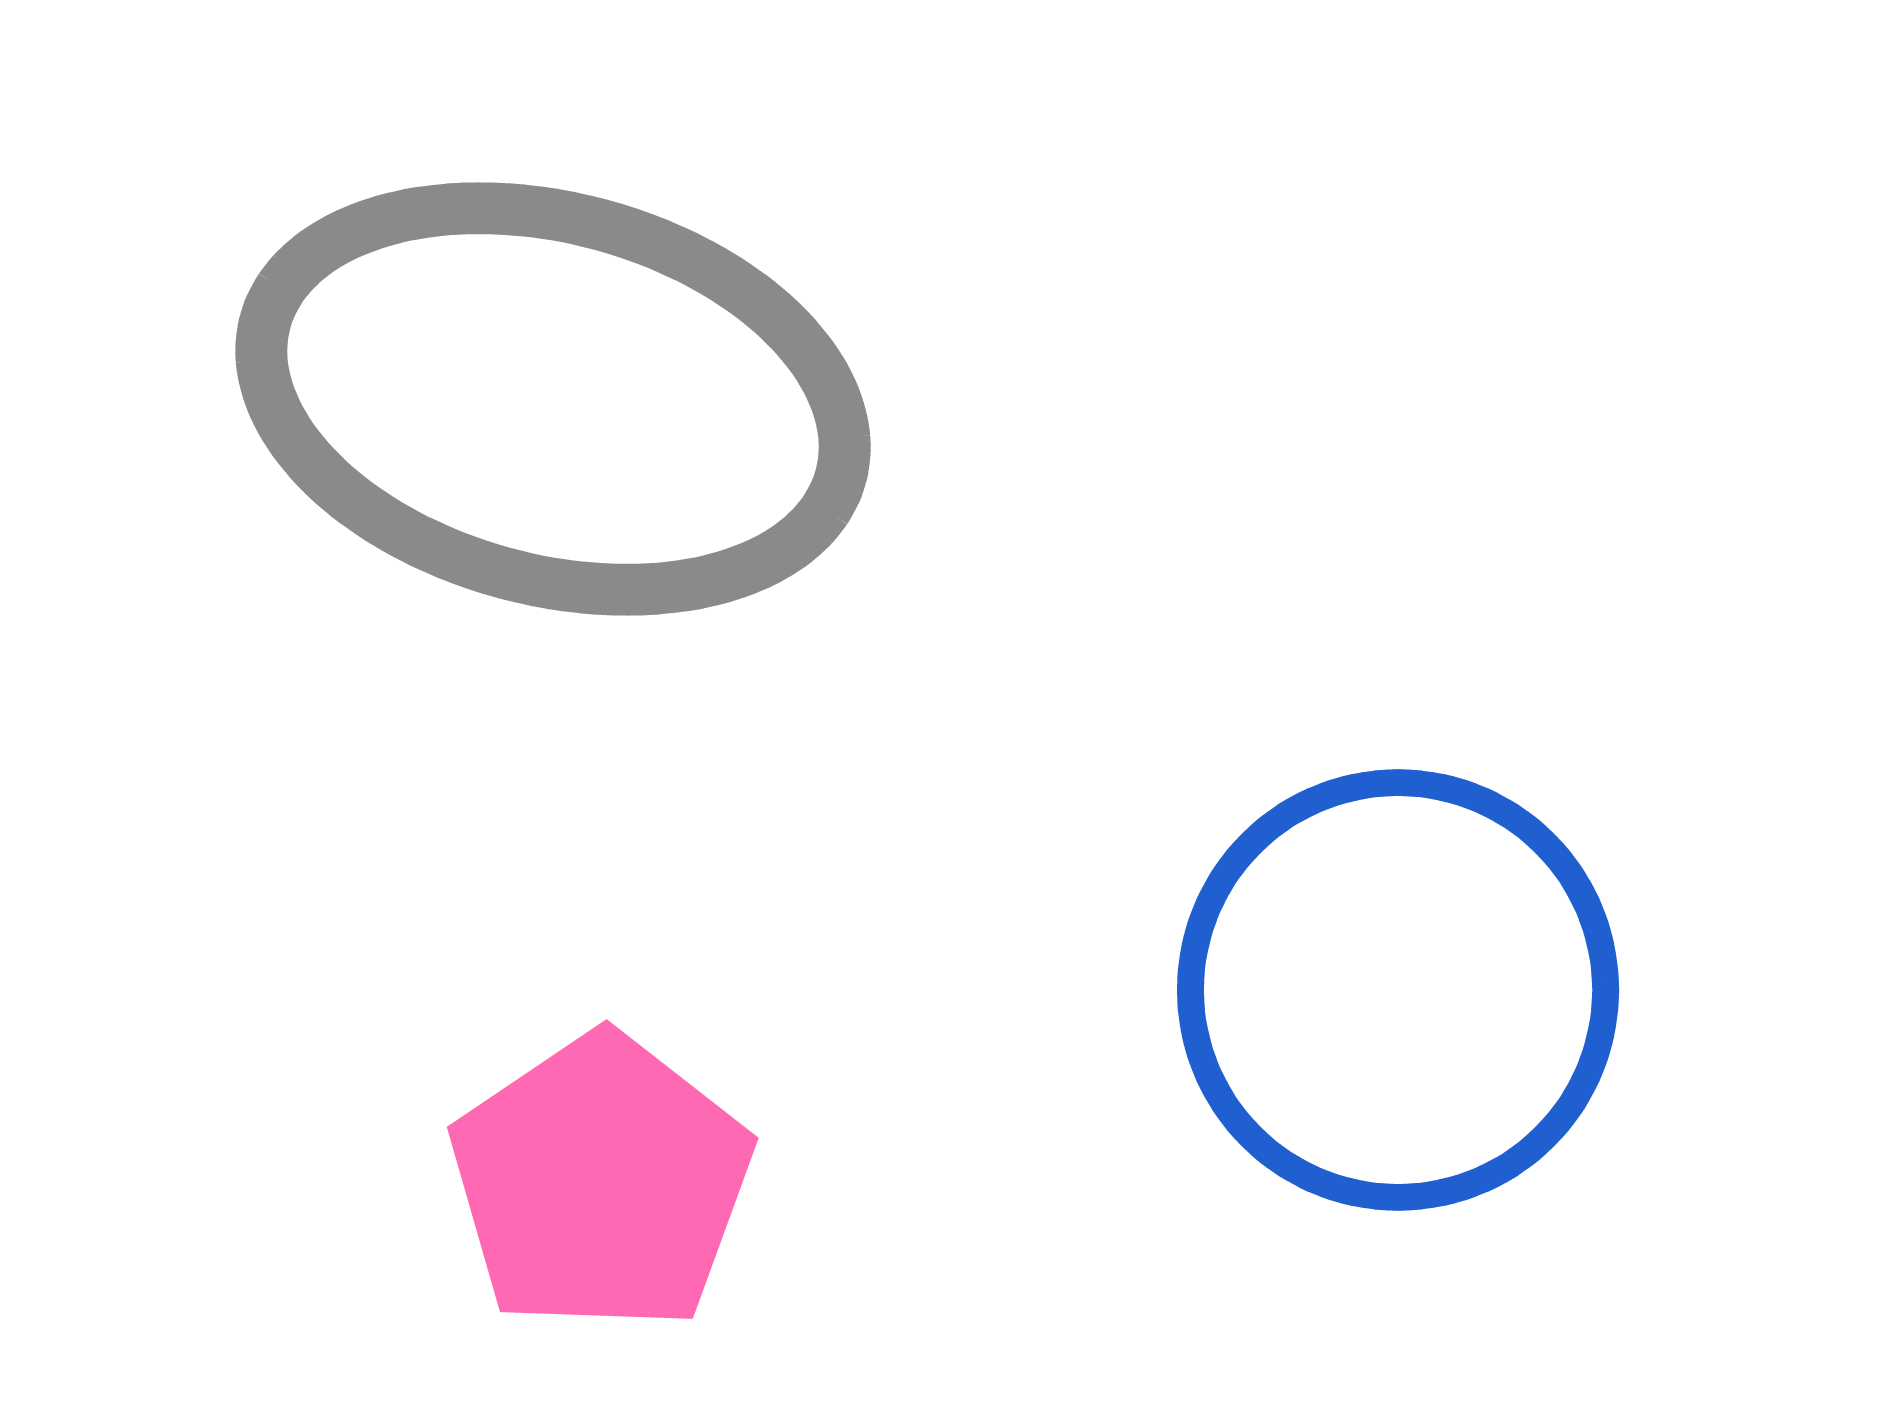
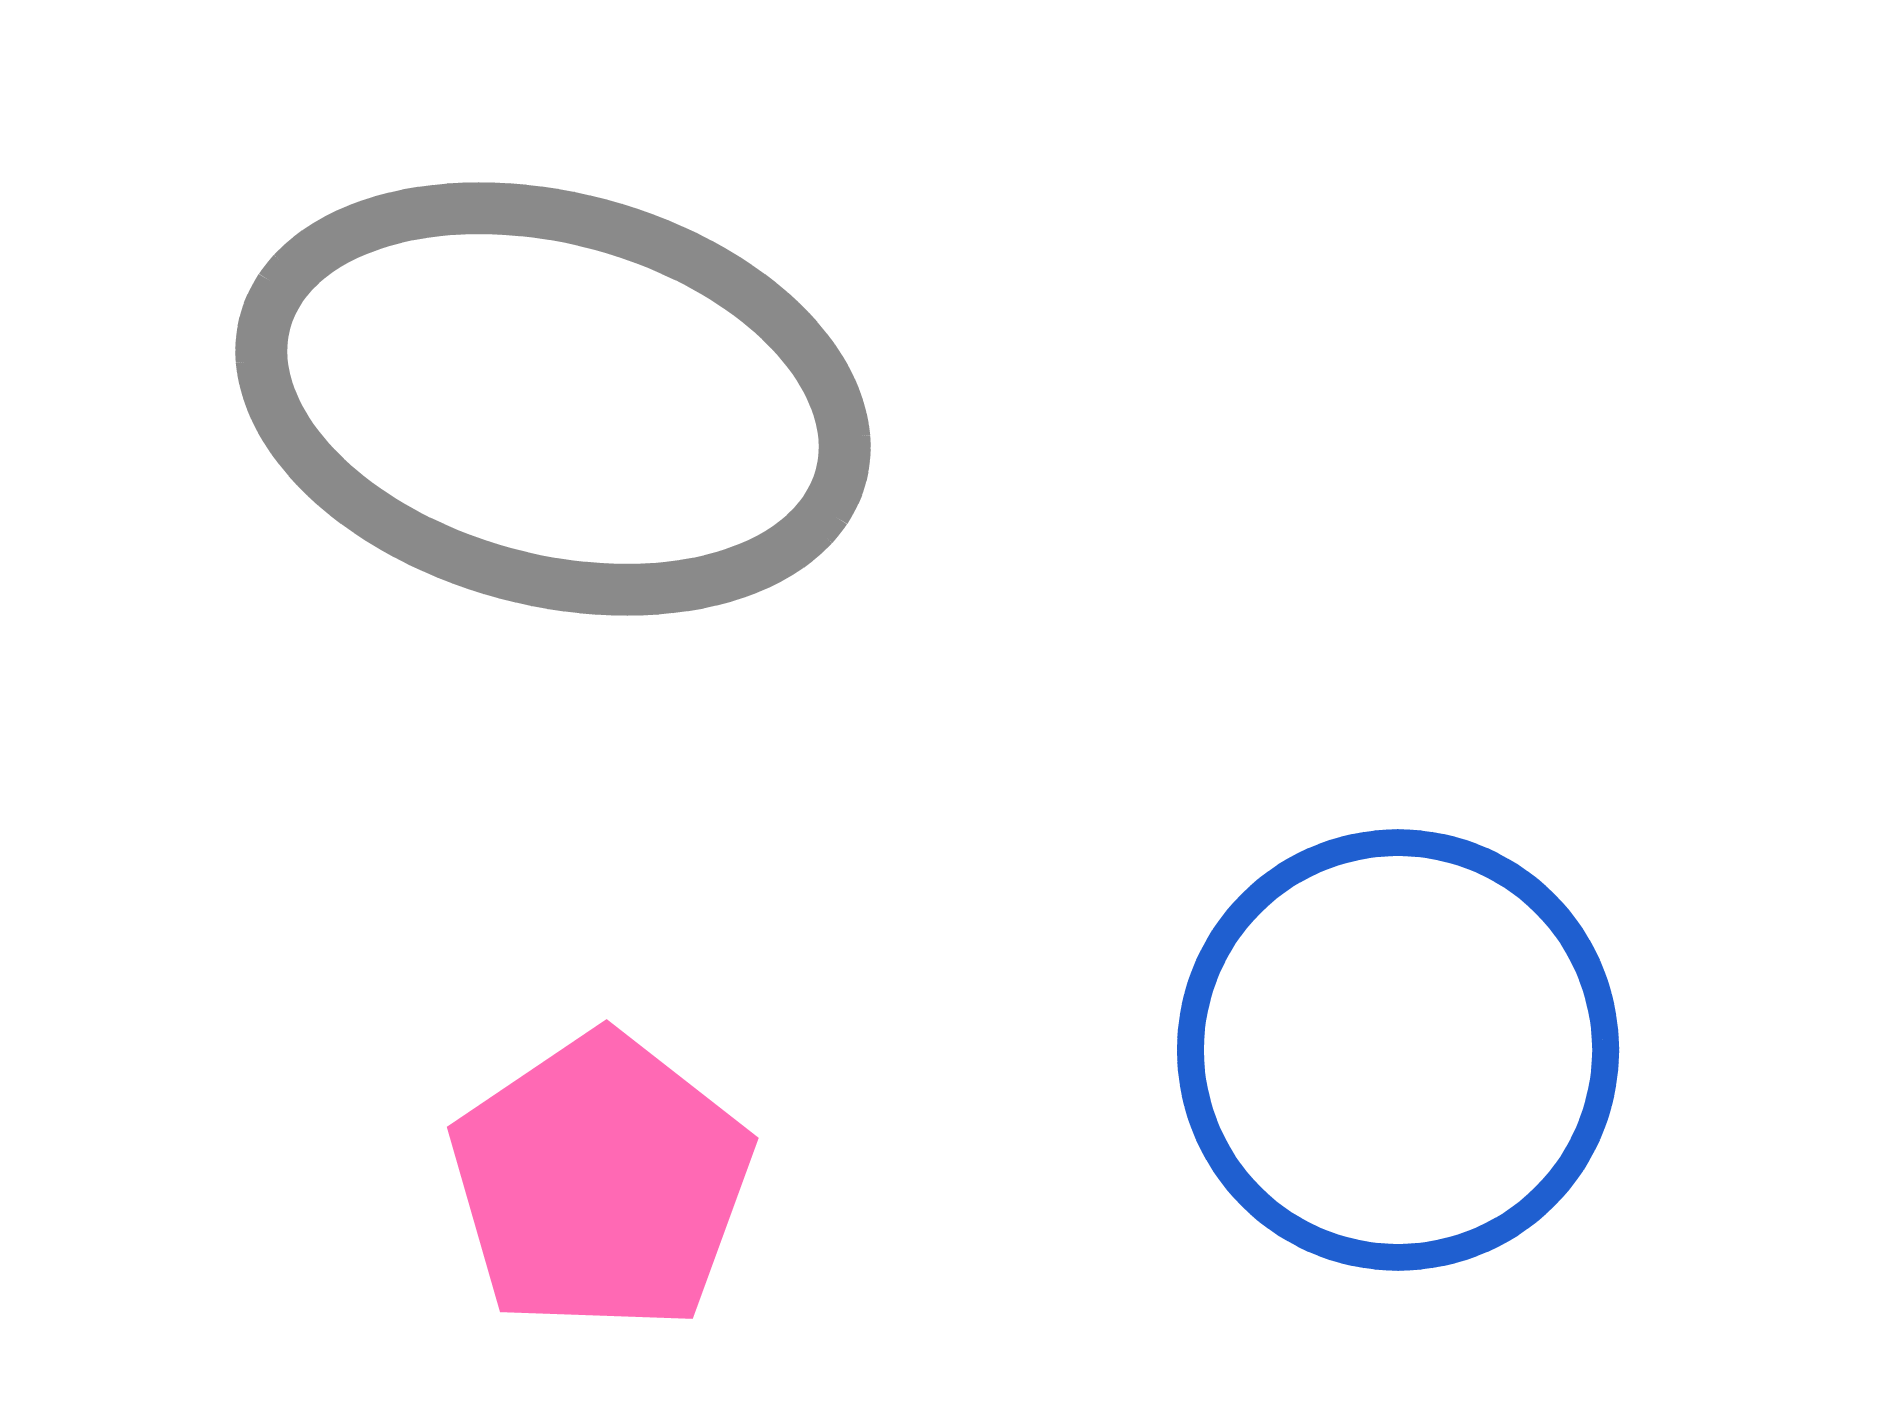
blue circle: moved 60 px down
